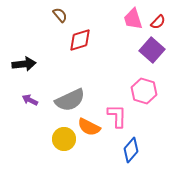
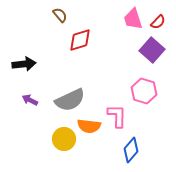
orange semicircle: moved 1 px up; rotated 20 degrees counterclockwise
